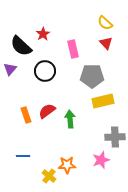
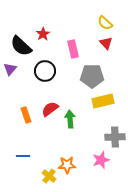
red semicircle: moved 3 px right, 2 px up
